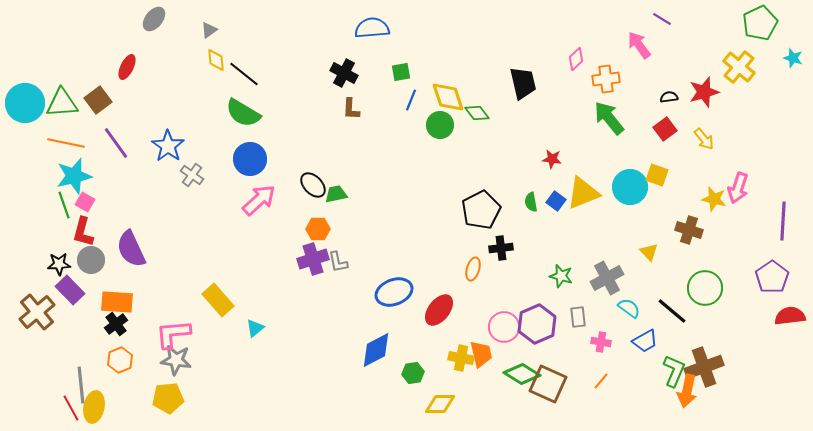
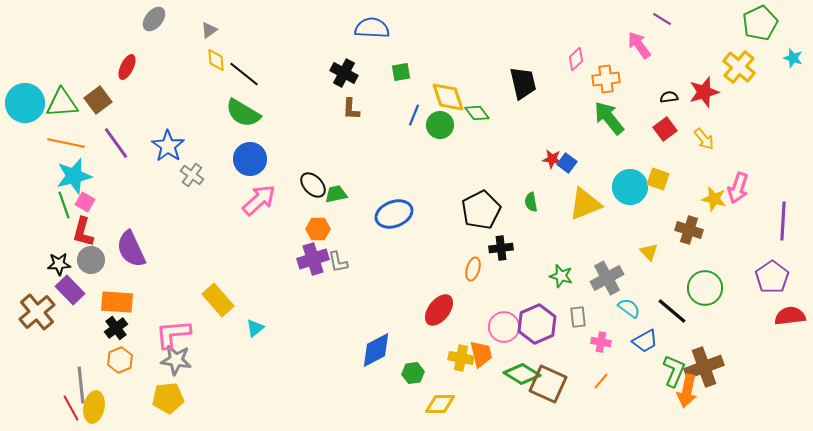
blue semicircle at (372, 28): rotated 8 degrees clockwise
blue line at (411, 100): moved 3 px right, 15 px down
yellow square at (657, 175): moved 1 px right, 4 px down
yellow triangle at (583, 193): moved 2 px right, 11 px down
blue square at (556, 201): moved 11 px right, 38 px up
blue ellipse at (394, 292): moved 78 px up
black cross at (116, 324): moved 4 px down
